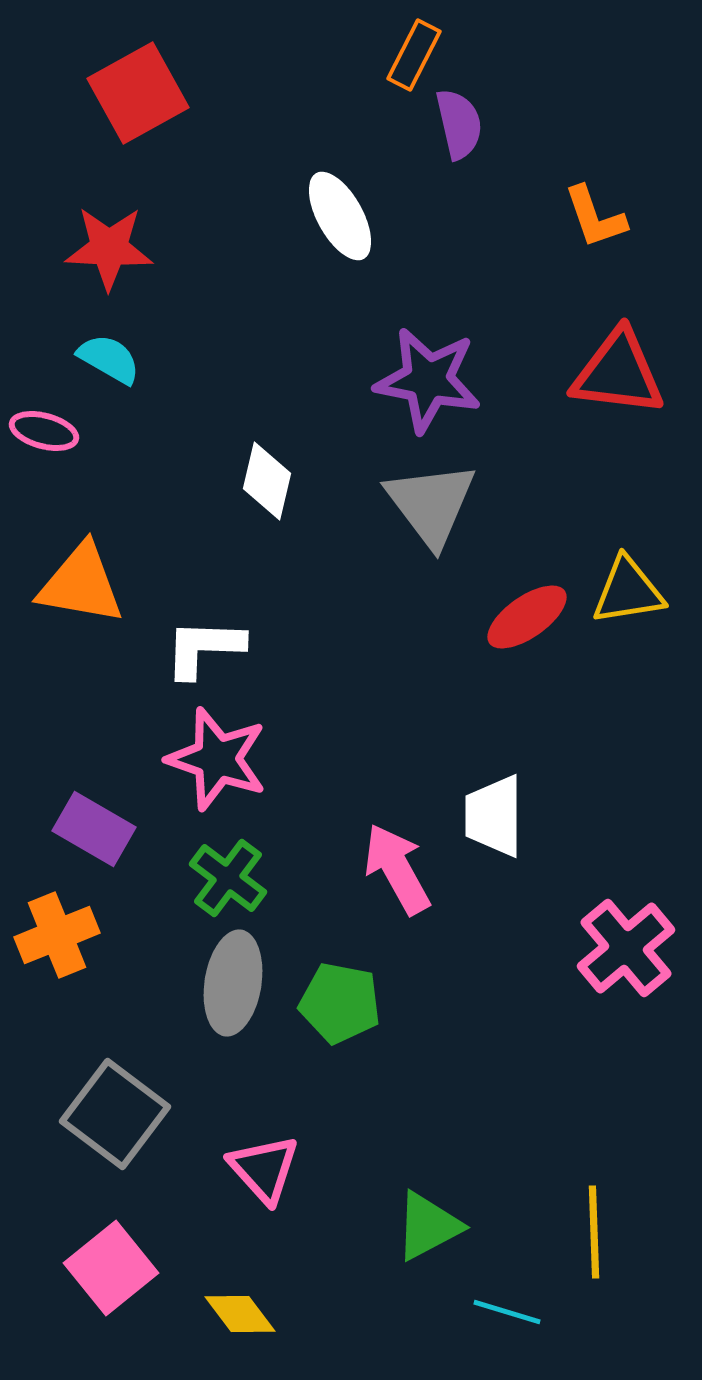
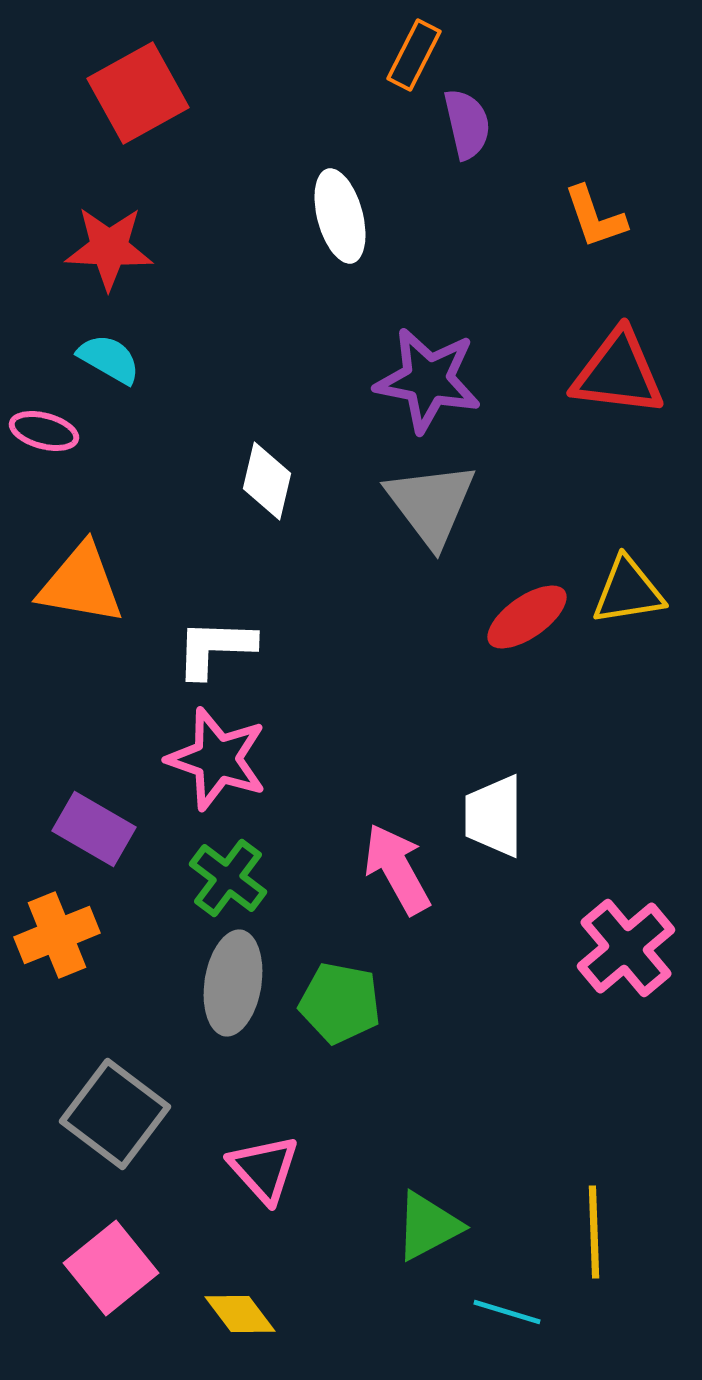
purple semicircle: moved 8 px right
white ellipse: rotated 14 degrees clockwise
white L-shape: moved 11 px right
